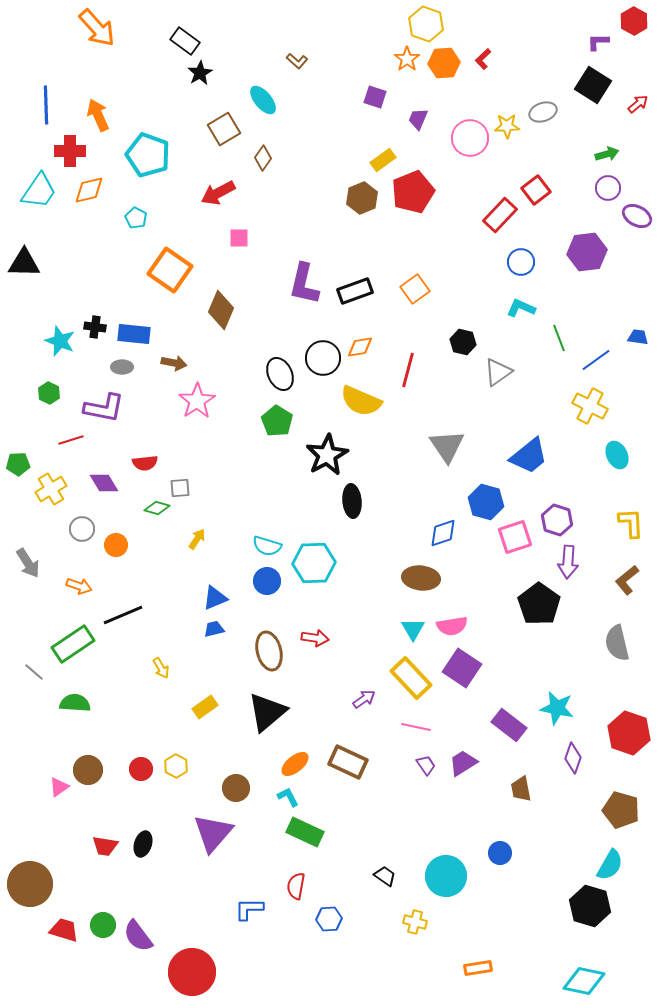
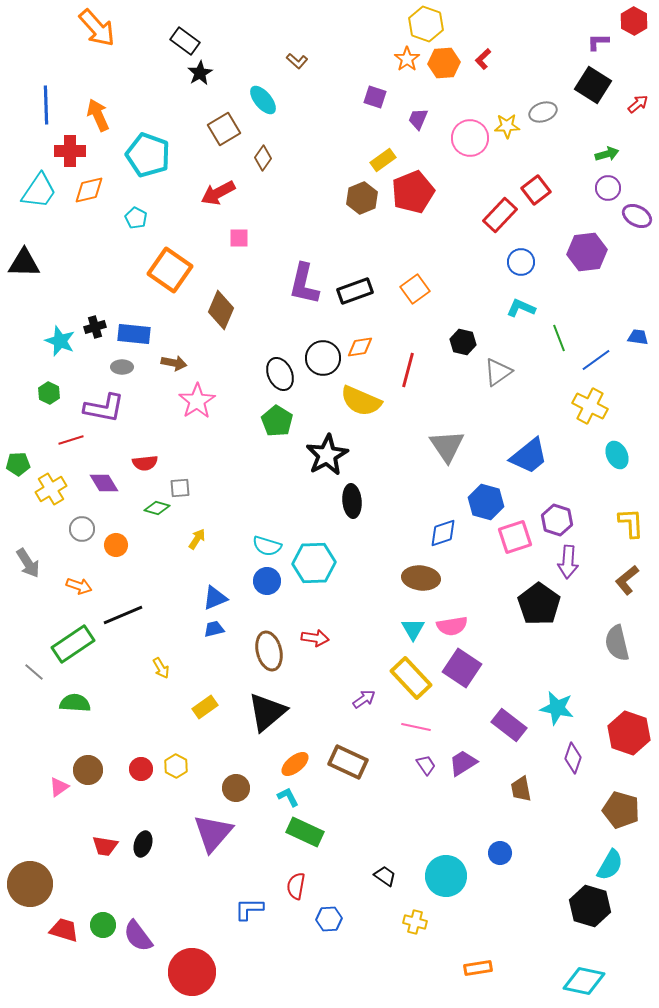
black cross at (95, 327): rotated 25 degrees counterclockwise
